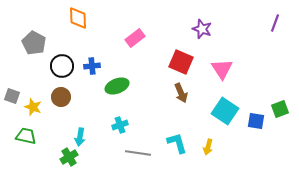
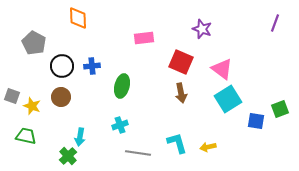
pink rectangle: moved 9 px right; rotated 30 degrees clockwise
pink triangle: rotated 20 degrees counterclockwise
green ellipse: moved 5 px right; rotated 55 degrees counterclockwise
brown arrow: rotated 12 degrees clockwise
yellow star: moved 1 px left, 1 px up
cyan square: moved 3 px right, 12 px up; rotated 24 degrees clockwise
yellow arrow: rotated 63 degrees clockwise
green cross: moved 1 px left, 1 px up; rotated 12 degrees counterclockwise
